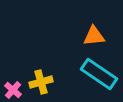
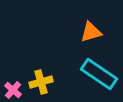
orange triangle: moved 3 px left, 4 px up; rotated 10 degrees counterclockwise
